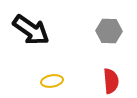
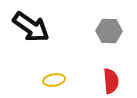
black arrow: moved 3 px up
yellow ellipse: moved 2 px right, 1 px up
